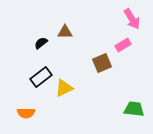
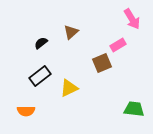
brown triangle: moved 6 px right; rotated 42 degrees counterclockwise
pink rectangle: moved 5 px left
black rectangle: moved 1 px left, 1 px up
yellow triangle: moved 5 px right
orange semicircle: moved 2 px up
